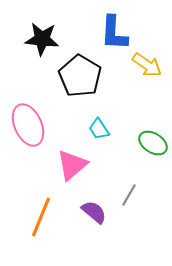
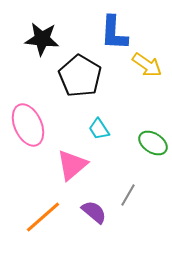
gray line: moved 1 px left
orange line: moved 2 px right; rotated 27 degrees clockwise
